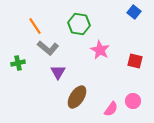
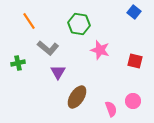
orange line: moved 6 px left, 5 px up
pink star: rotated 12 degrees counterclockwise
pink semicircle: rotated 56 degrees counterclockwise
